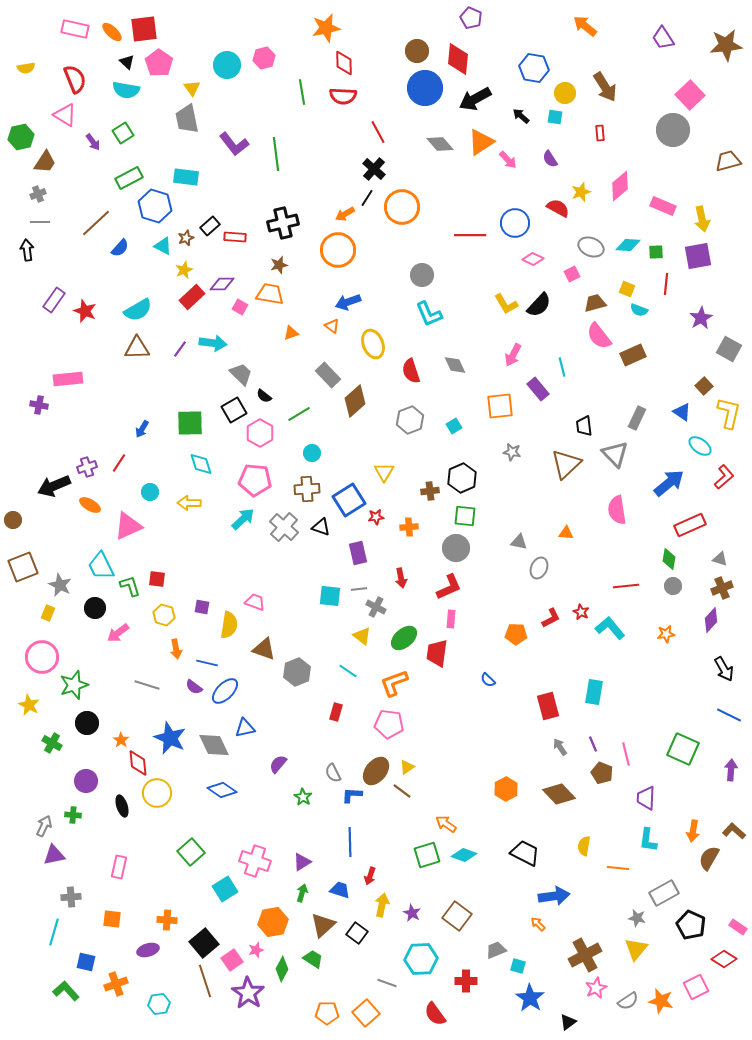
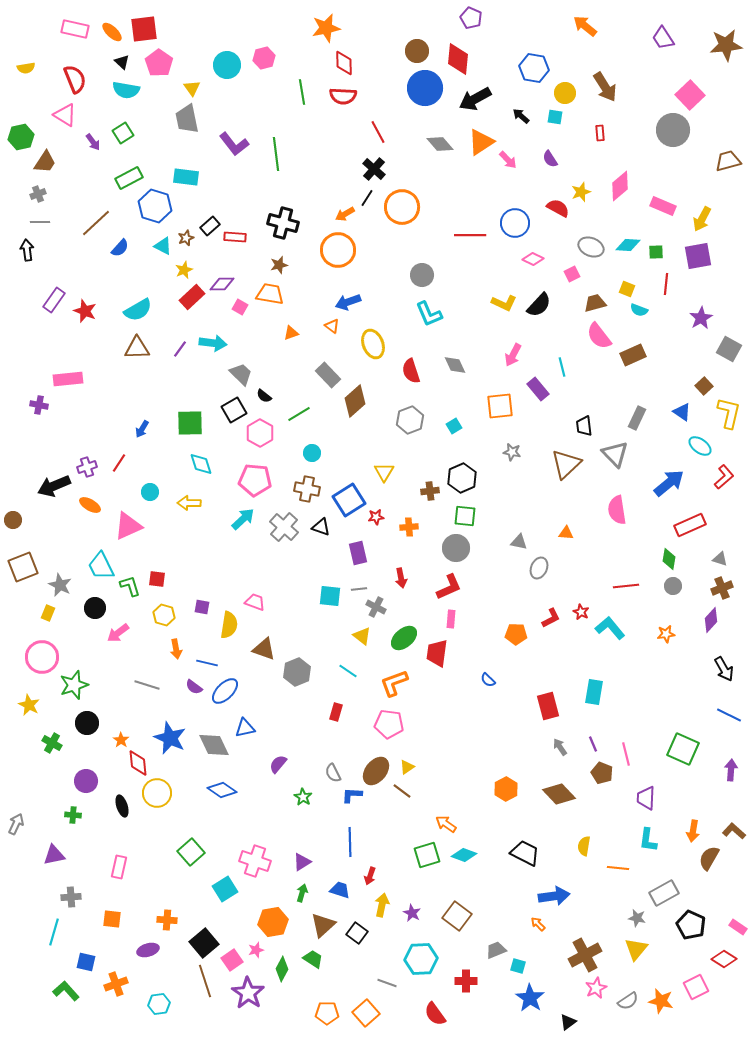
black triangle at (127, 62): moved 5 px left
yellow arrow at (702, 219): rotated 40 degrees clockwise
black cross at (283, 223): rotated 28 degrees clockwise
yellow L-shape at (506, 304): moved 2 px left, 1 px up; rotated 35 degrees counterclockwise
brown cross at (307, 489): rotated 15 degrees clockwise
gray arrow at (44, 826): moved 28 px left, 2 px up
